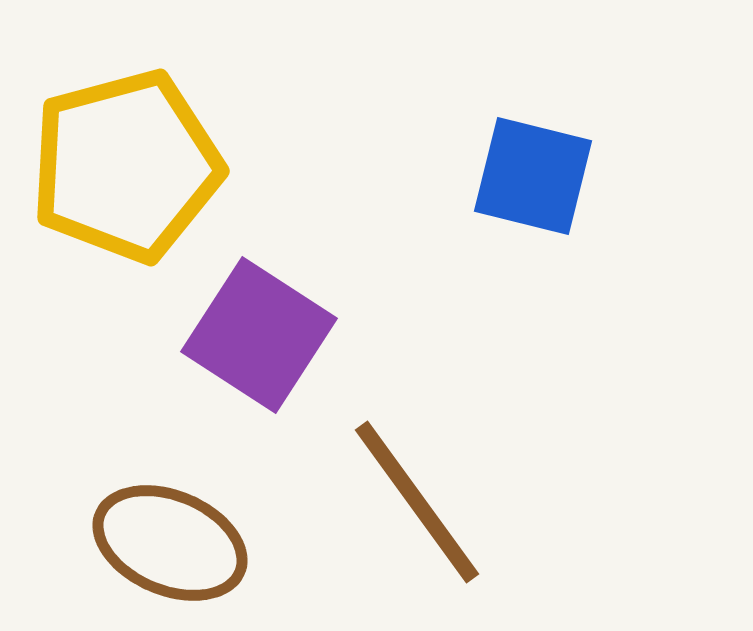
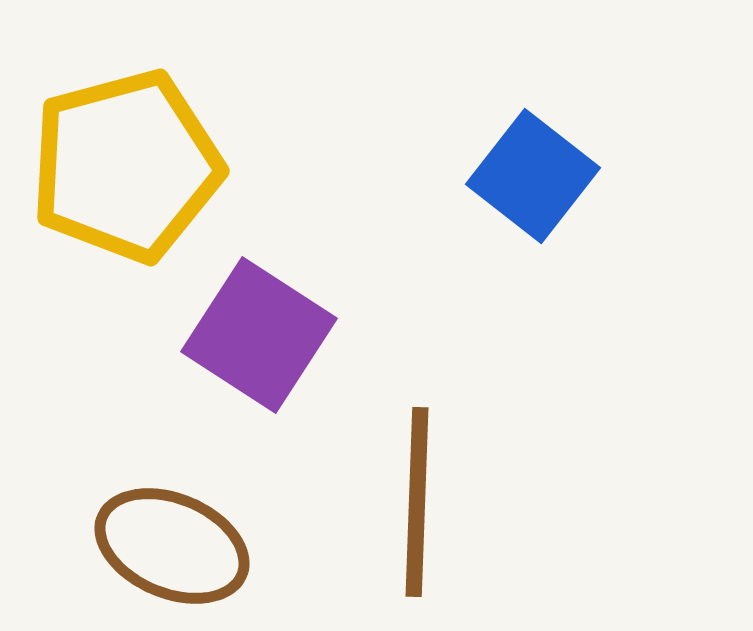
blue square: rotated 24 degrees clockwise
brown line: rotated 38 degrees clockwise
brown ellipse: moved 2 px right, 3 px down
